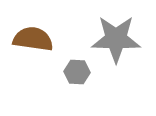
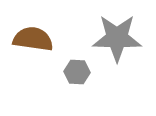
gray star: moved 1 px right, 1 px up
